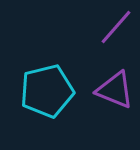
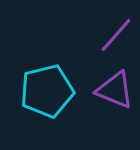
purple line: moved 8 px down
